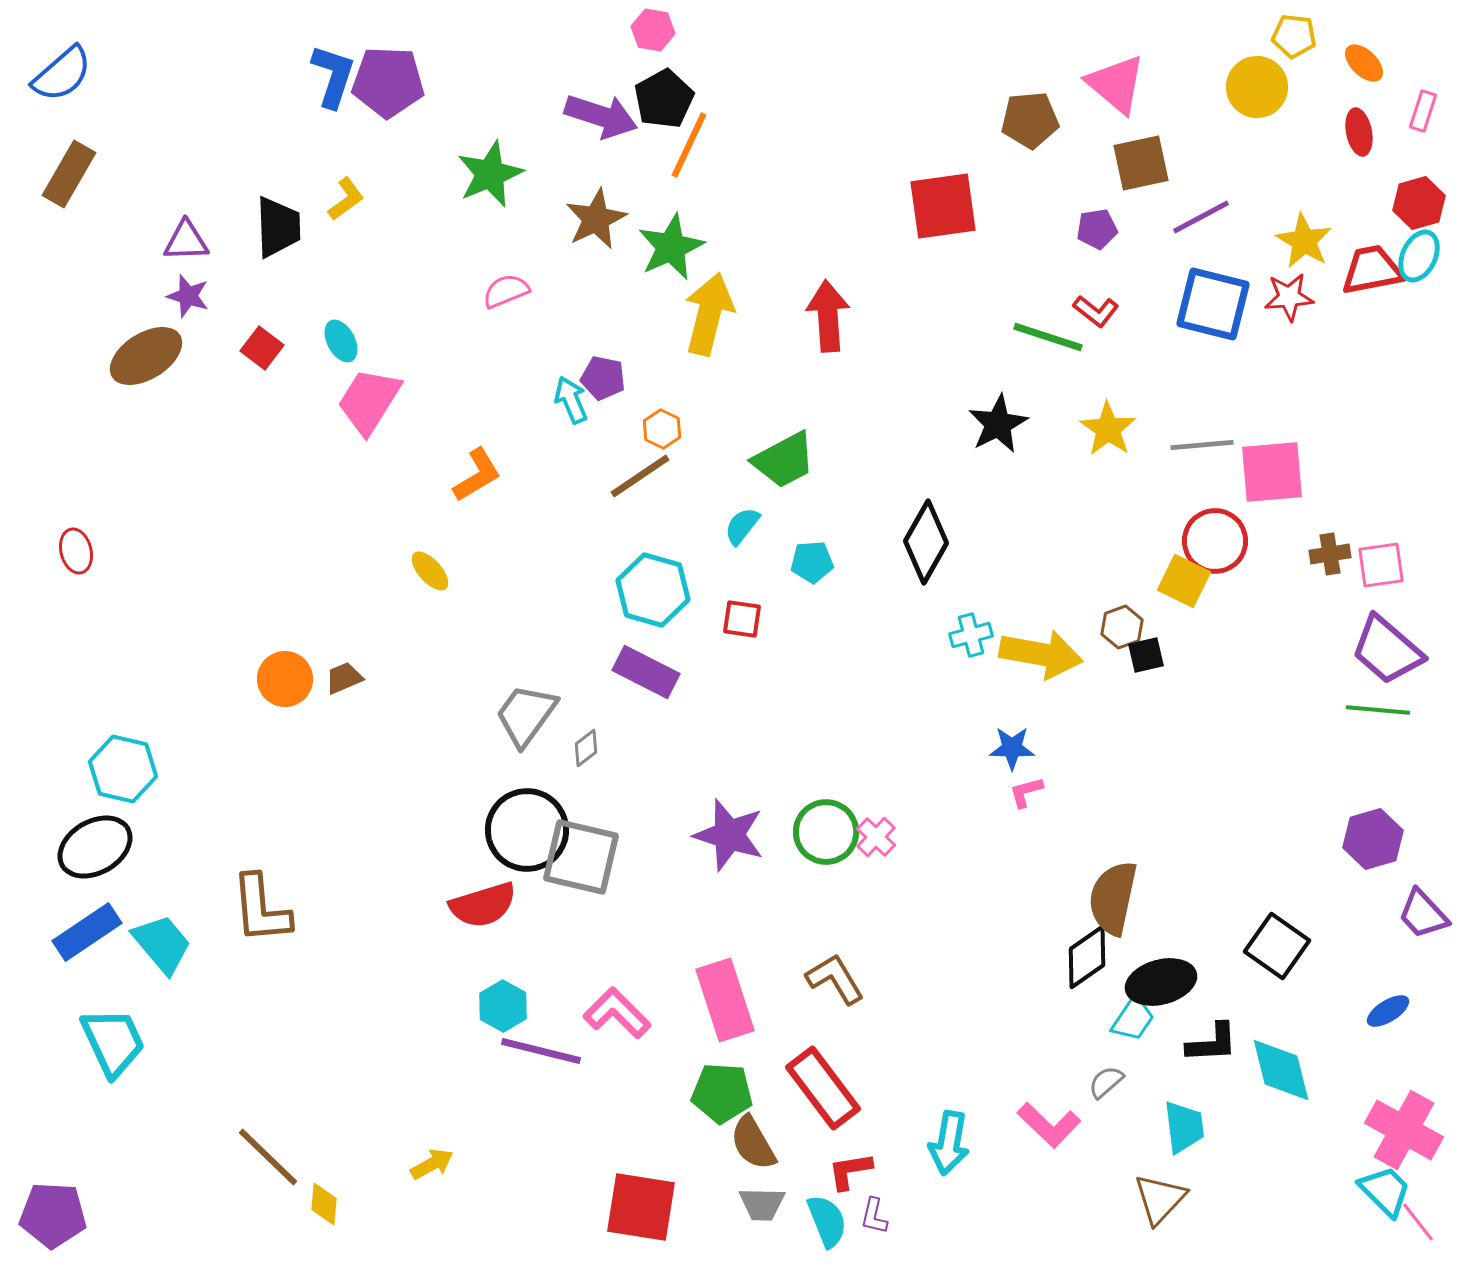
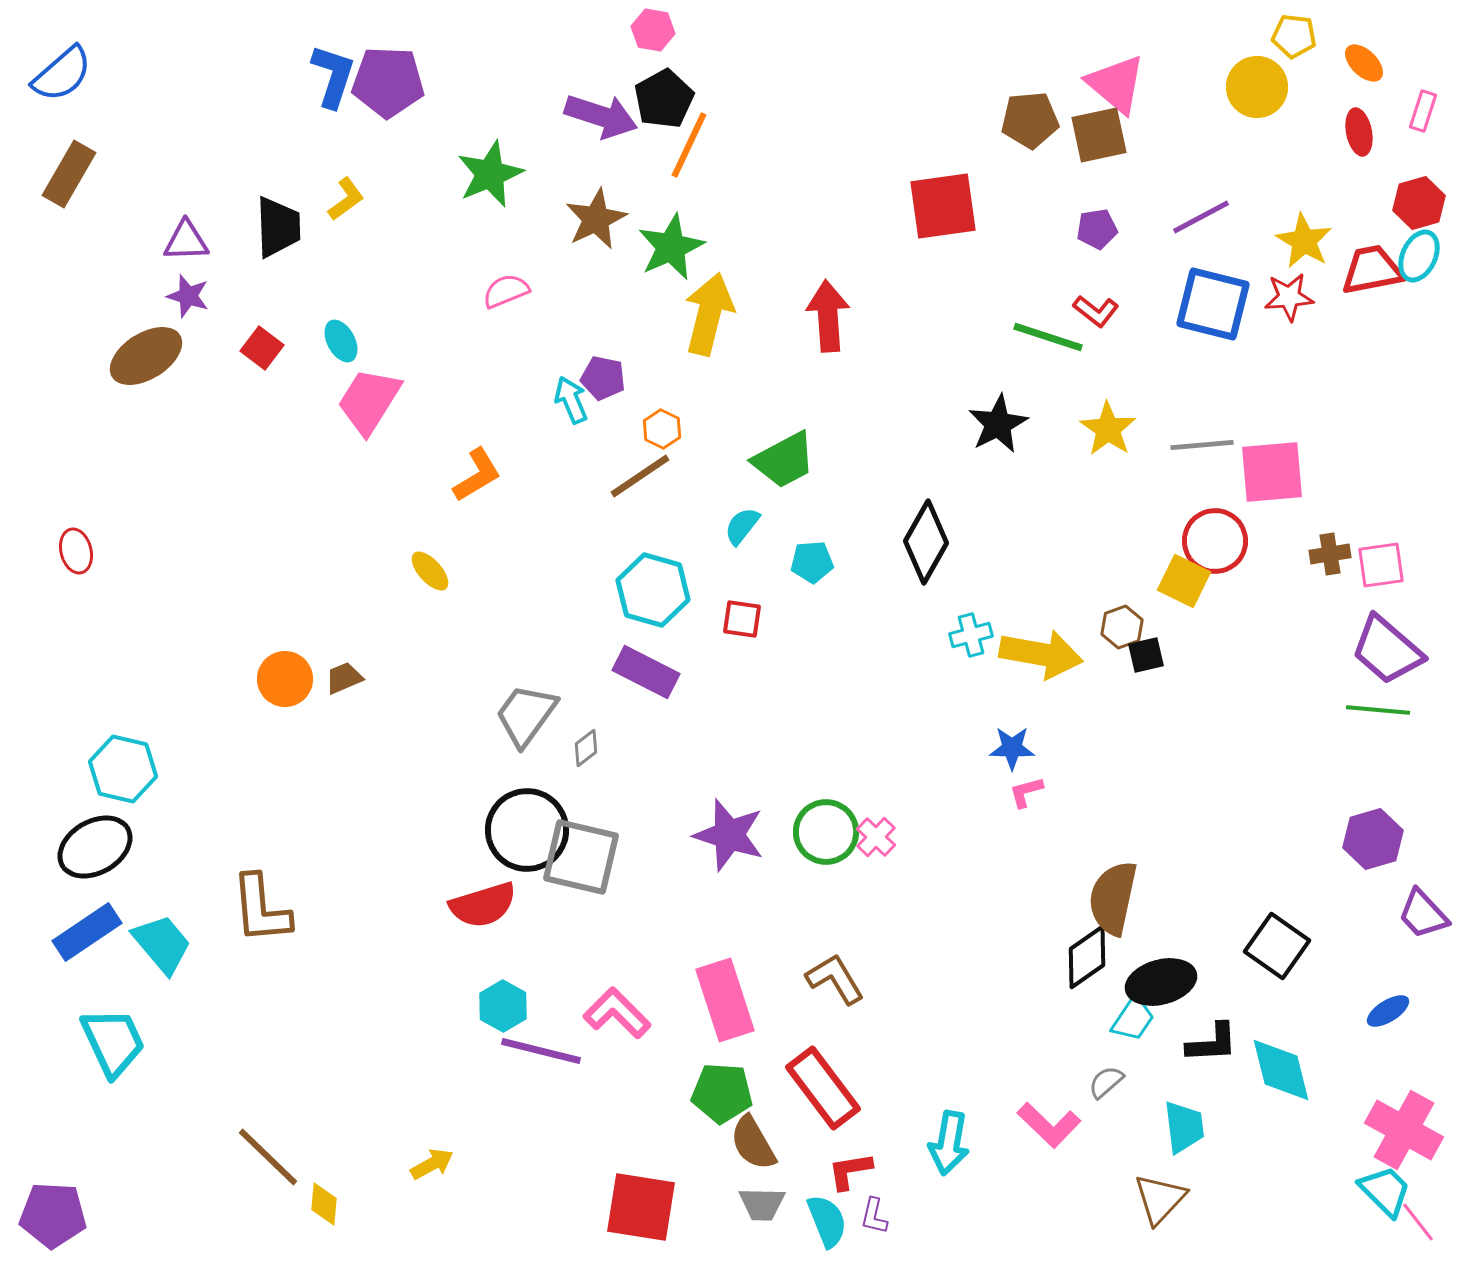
brown square at (1141, 163): moved 42 px left, 28 px up
